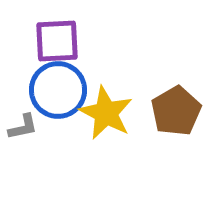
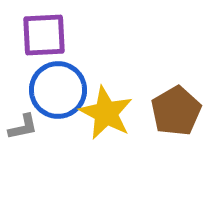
purple square: moved 13 px left, 6 px up
